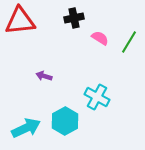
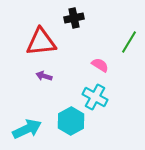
red triangle: moved 21 px right, 21 px down
pink semicircle: moved 27 px down
cyan cross: moved 2 px left
cyan hexagon: moved 6 px right
cyan arrow: moved 1 px right, 1 px down
